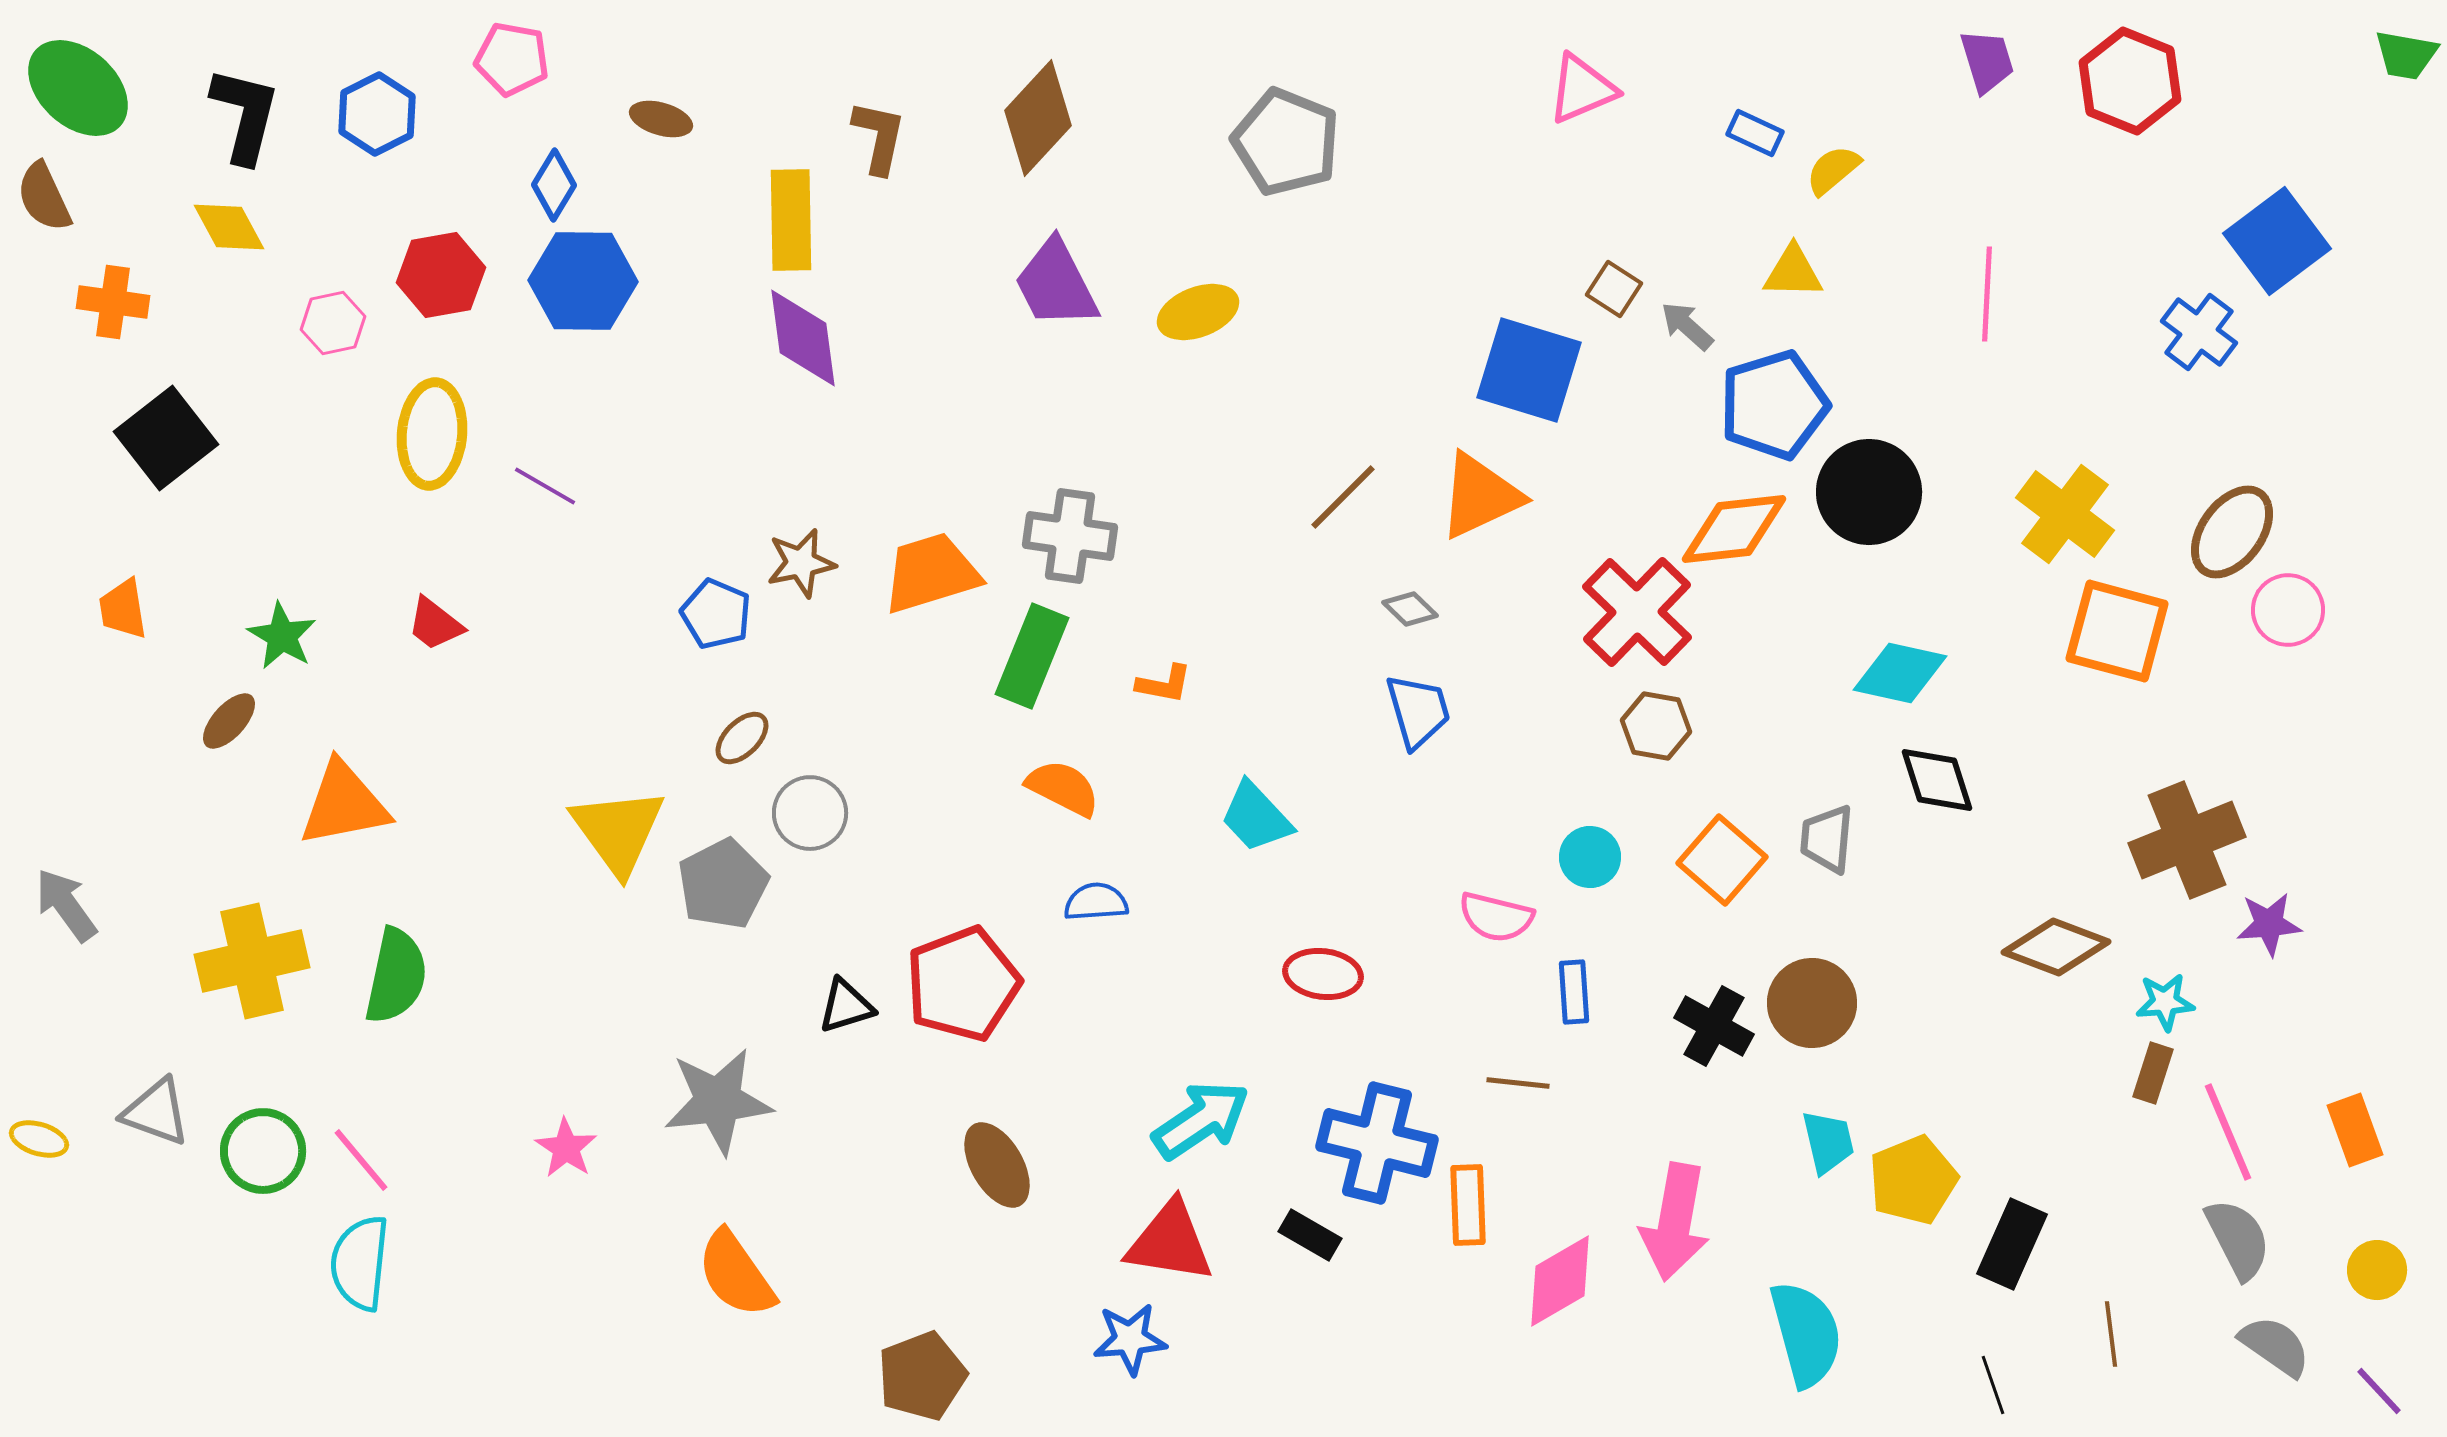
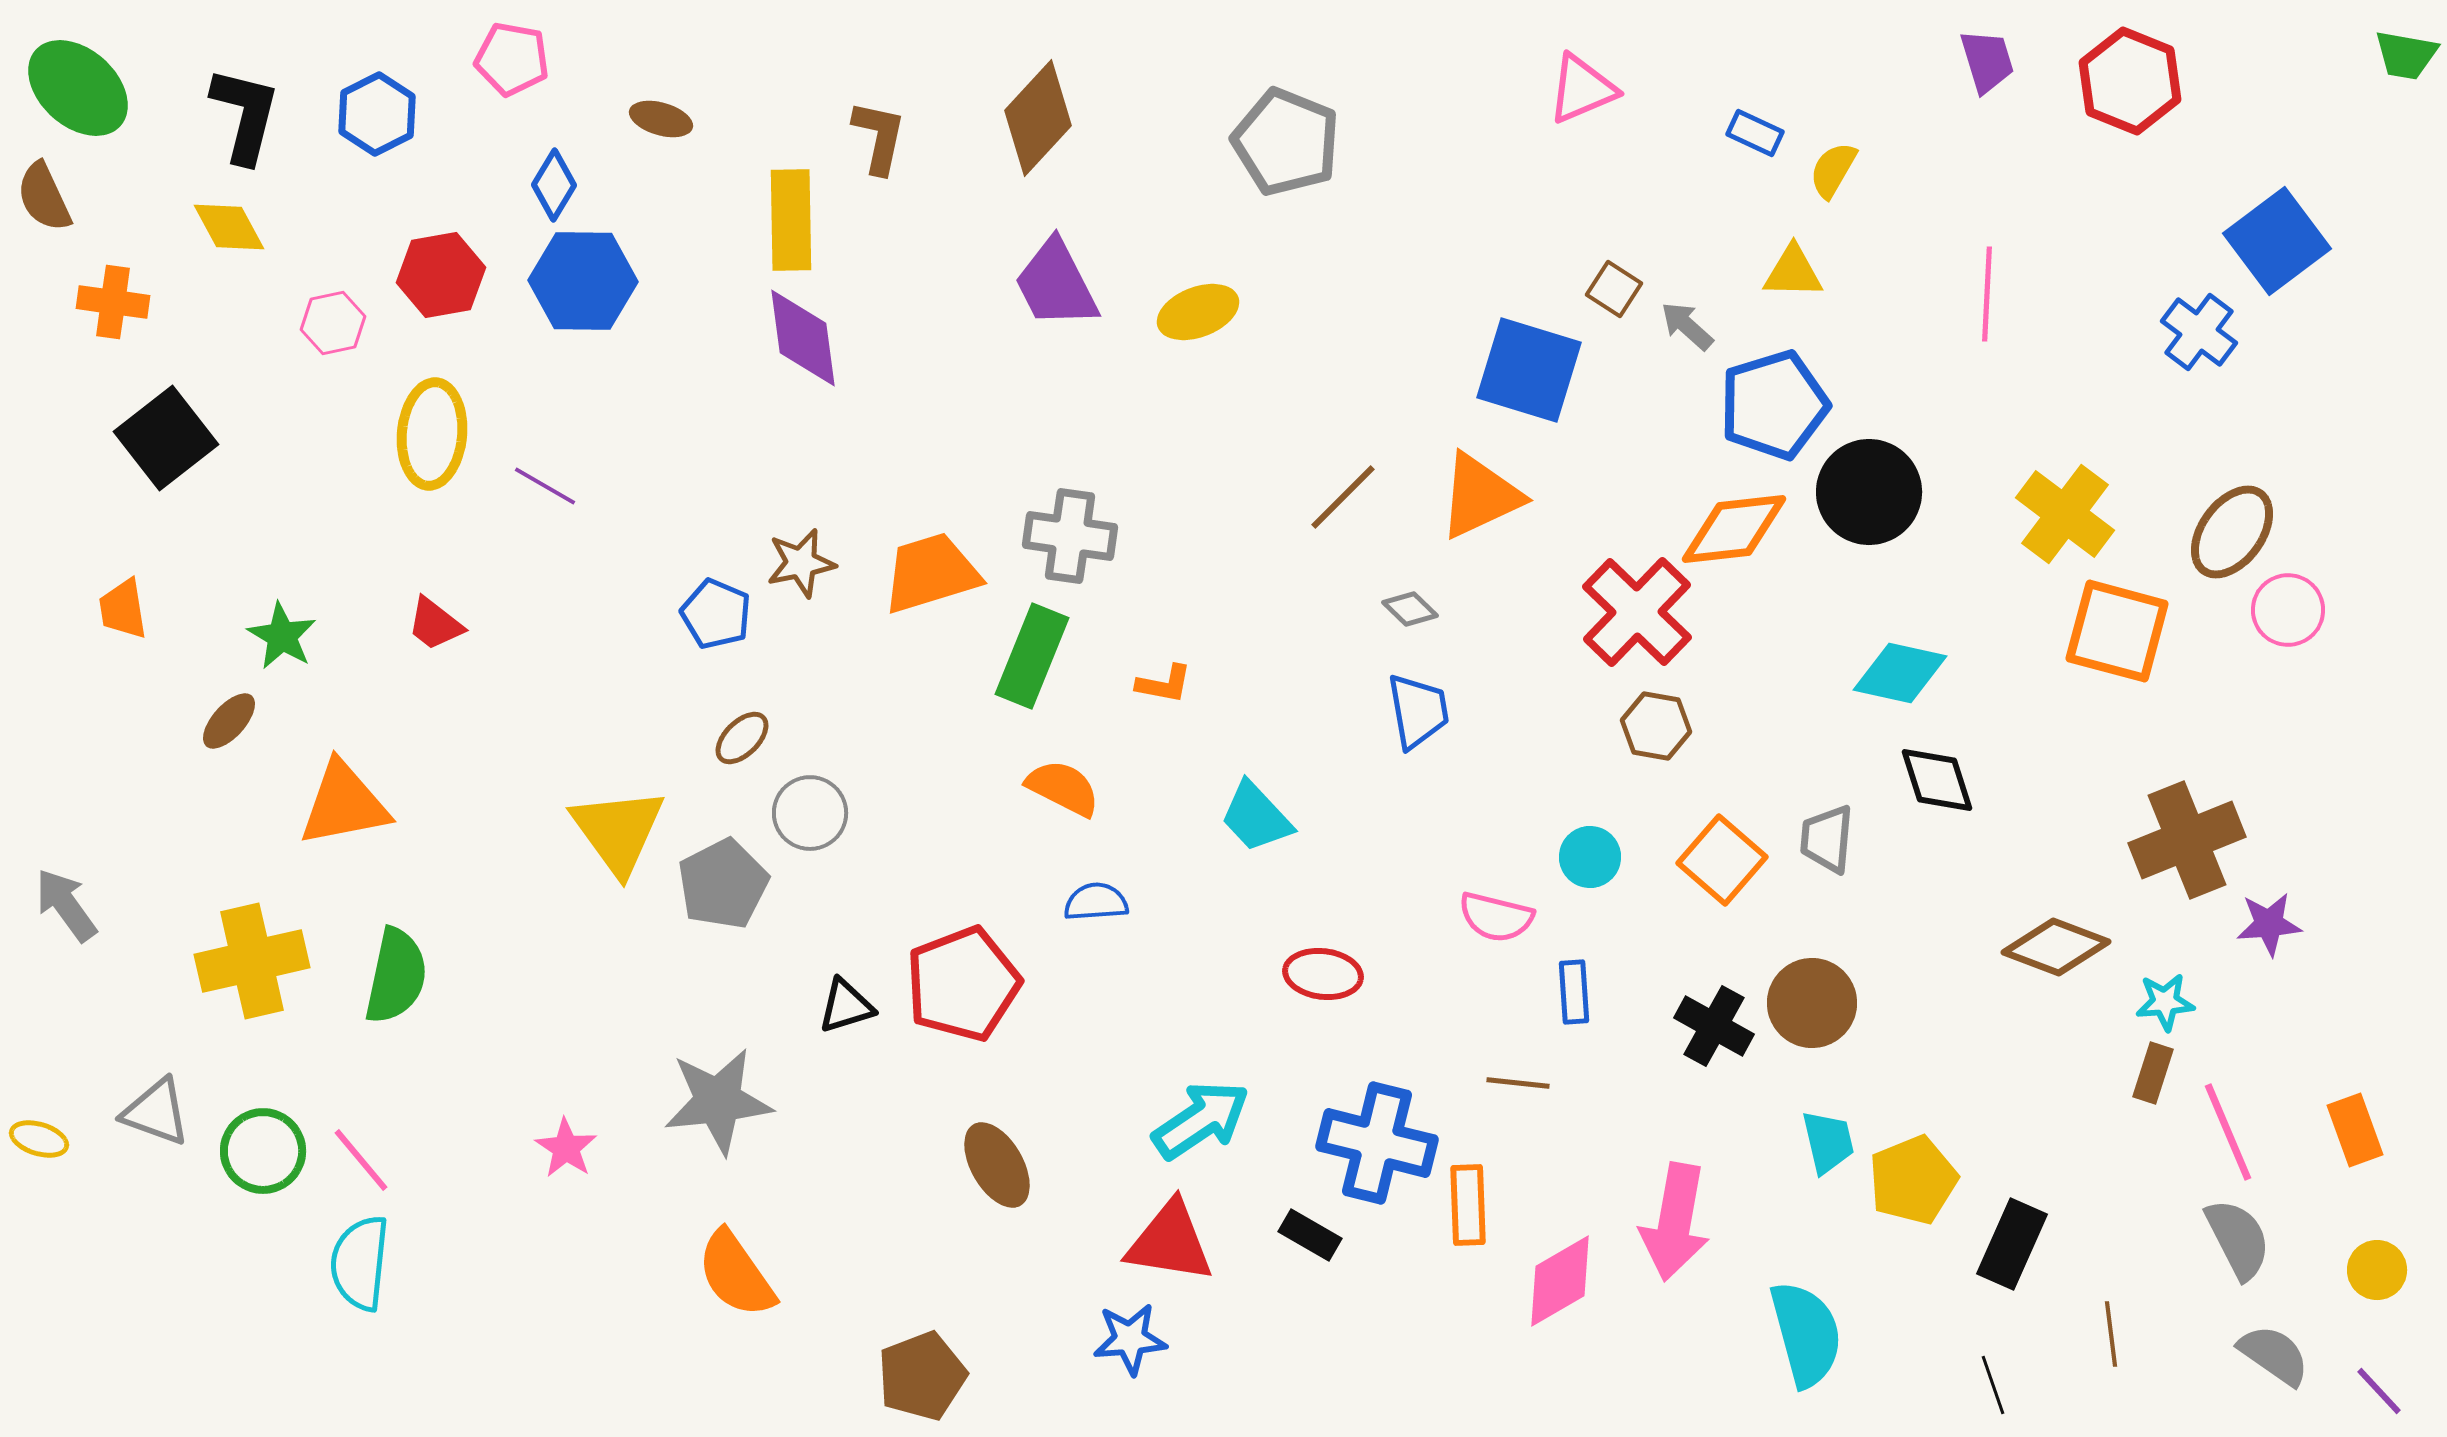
yellow semicircle at (1833, 170): rotated 20 degrees counterclockwise
blue trapezoid at (1418, 711): rotated 6 degrees clockwise
gray semicircle at (2275, 1346): moved 1 px left, 9 px down
